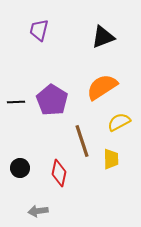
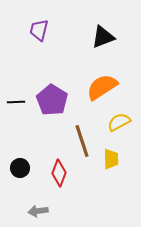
red diamond: rotated 8 degrees clockwise
